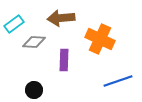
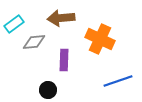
gray diamond: rotated 10 degrees counterclockwise
black circle: moved 14 px right
